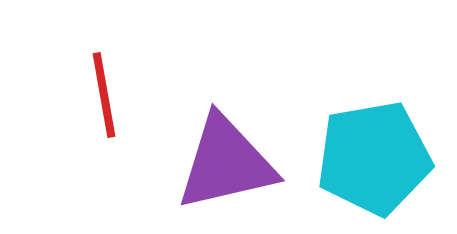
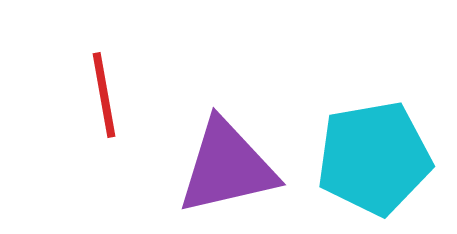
purple triangle: moved 1 px right, 4 px down
